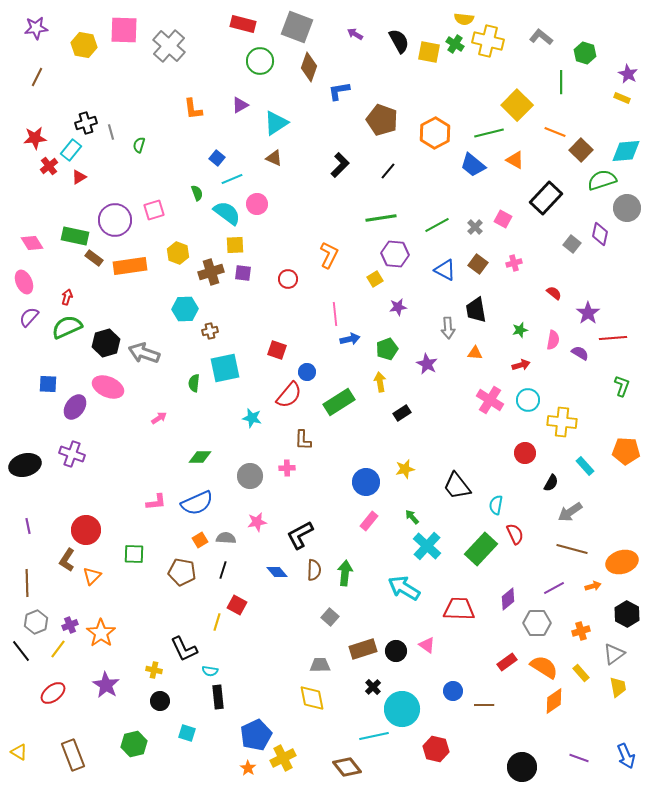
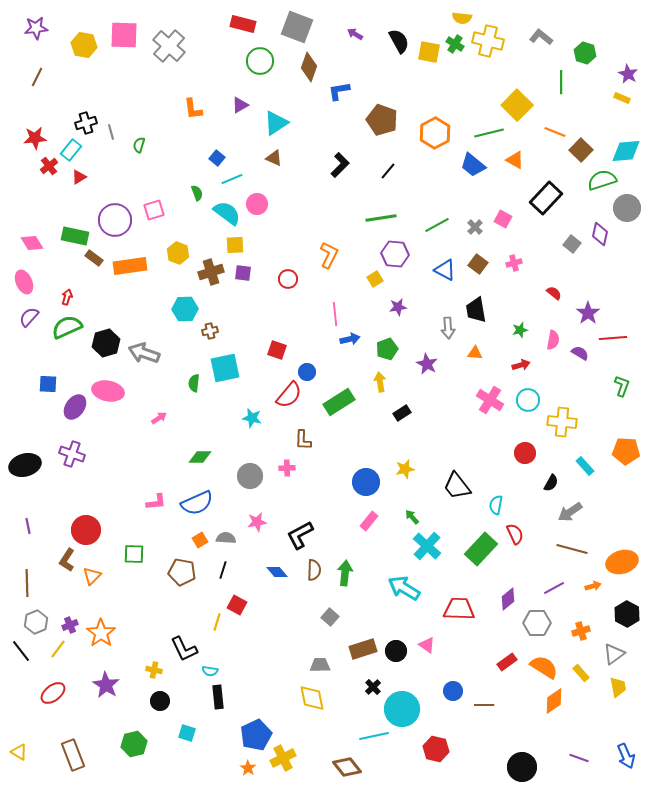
yellow semicircle at (464, 19): moved 2 px left, 1 px up
pink square at (124, 30): moved 5 px down
pink ellipse at (108, 387): moved 4 px down; rotated 12 degrees counterclockwise
